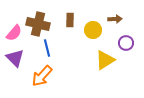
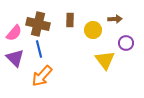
blue line: moved 8 px left, 1 px down
yellow triangle: rotated 35 degrees counterclockwise
